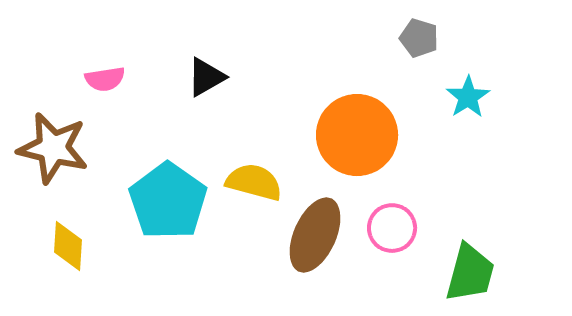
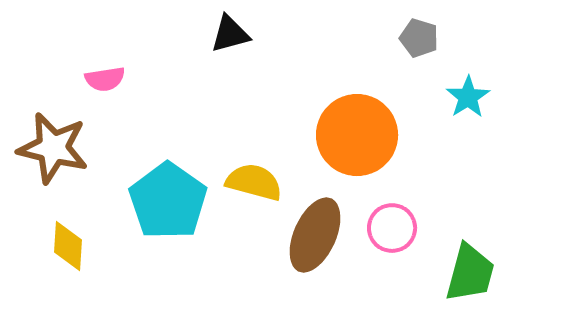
black triangle: moved 24 px right, 43 px up; rotated 15 degrees clockwise
